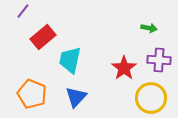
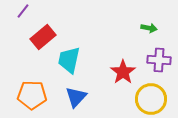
cyan trapezoid: moved 1 px left
red star: moved 1 px left, 4 px down
orange pentagon: moved 1 px down; rotated 20 degrees counterclockwise
yellow circle: moved 1 px down
